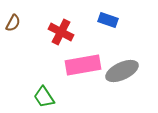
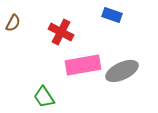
blue rectangle: moved 4 px right, 5 px up
